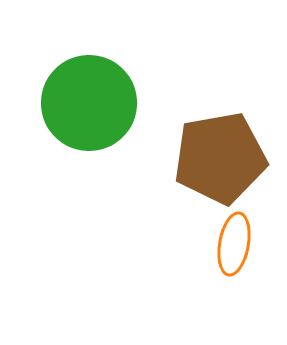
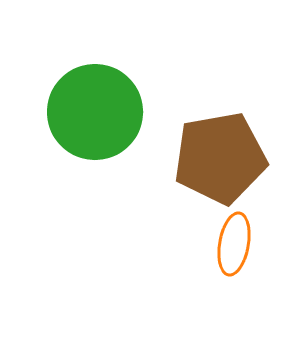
green circle: moved 6 px right, 9 px down
